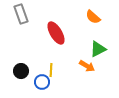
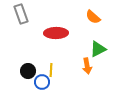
red ellipse: rotated 60 degrees counterclockwise
orange arrow: rotated 49 degrees clockwise
black circle: moved 7 px right
